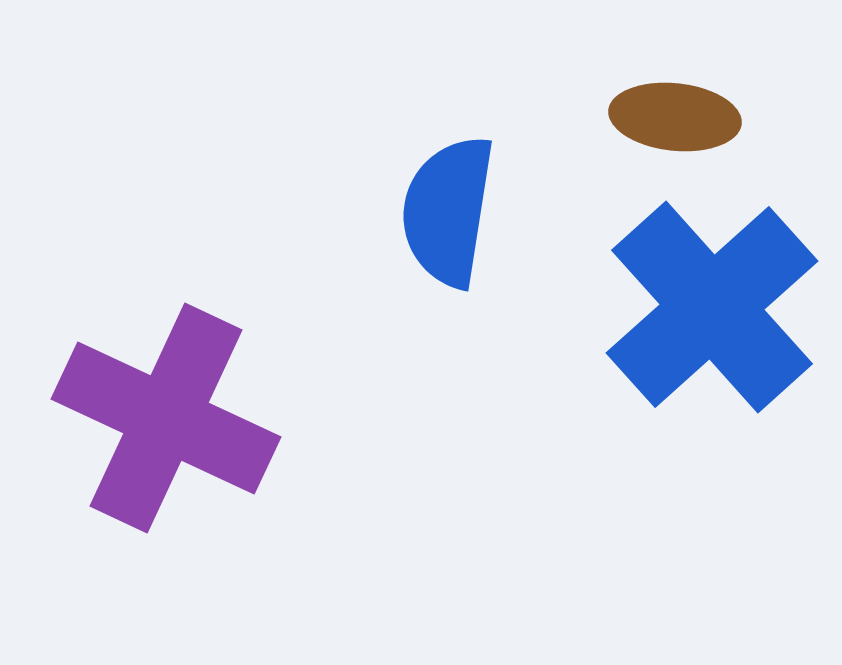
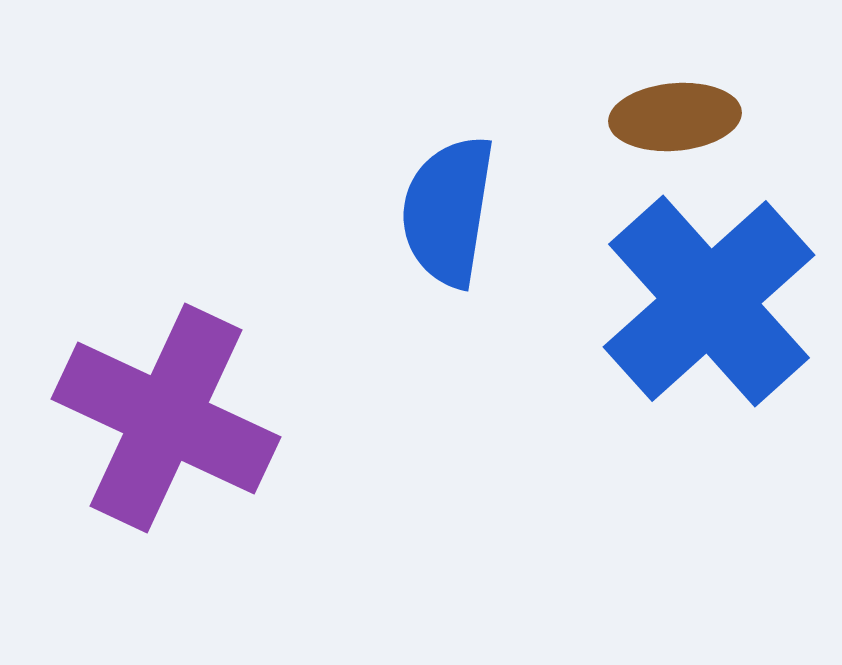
brown ellipse: rotated 11 degrees counterclockwise
blue cross: moved 3 px left, 6 px up
